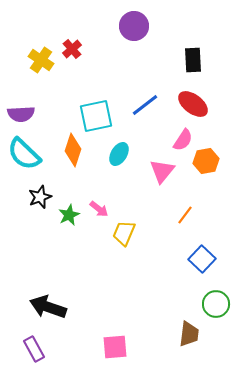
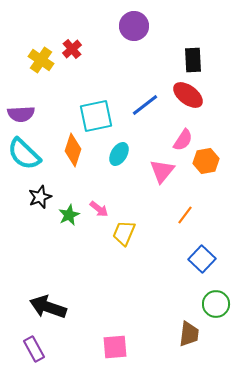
red ellipse: moved 5 px left, 9 px up
